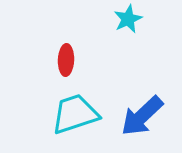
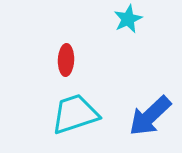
blue arrow: moved 8 px right
